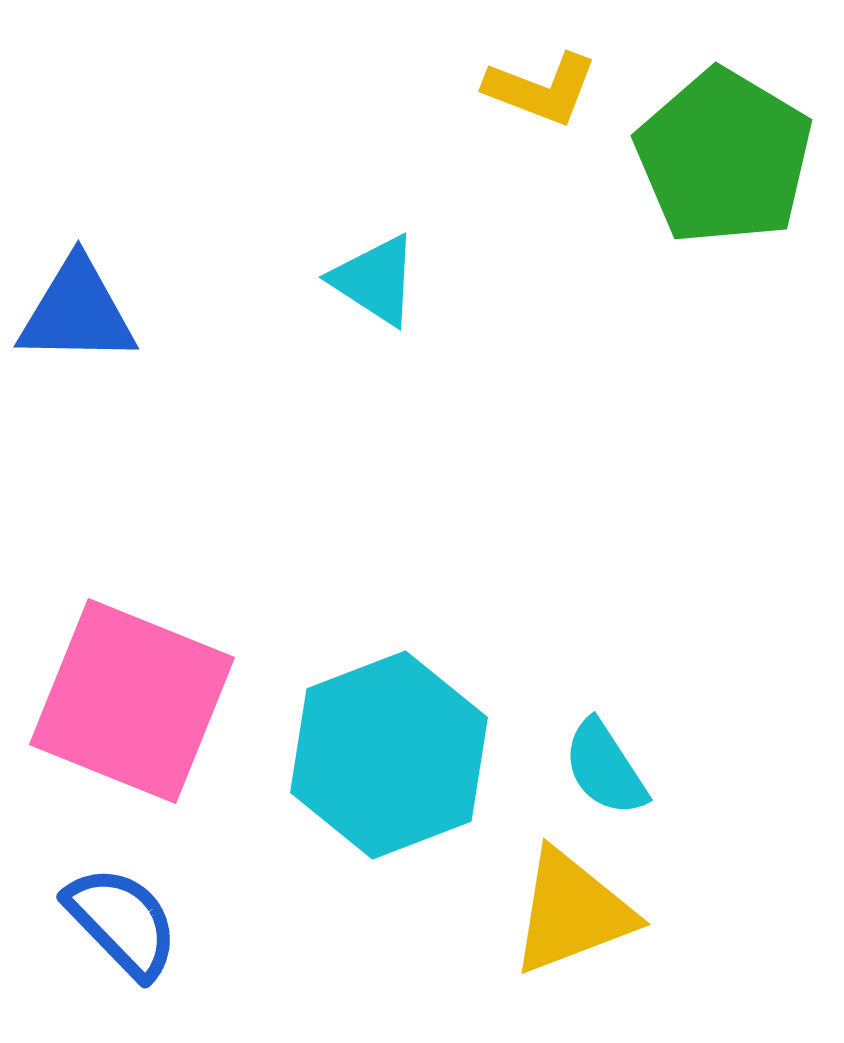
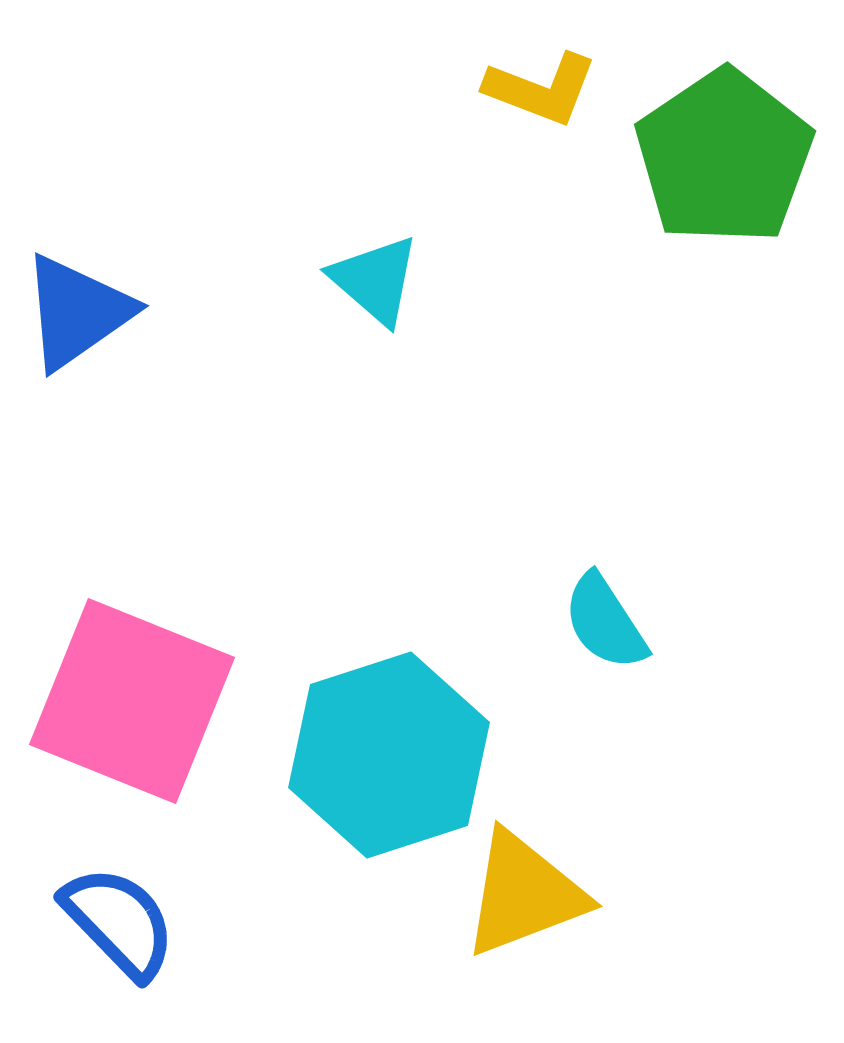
green pentagon: rotated 7 degrees clockwise
cyan triangle: rotated 8 degrees clockwise
blue triangle: rotated 36 degrees counterclockwise
cyan hexagon: rotated 3 degrees clockwise
cyan semicircle: moved 146 px up
yellow triangle: moved 48 px left, 18 px up
blue semicircle: moved 3 px left
